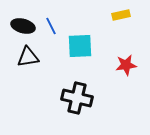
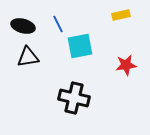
blue line: moved 7 px right, 2 px up
cyan square: rotated 8 degrees counterclockwise
black cross: moved 3 px left
